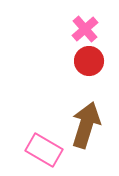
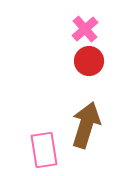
pink rectangle: rotated 51 degrees clockwise
